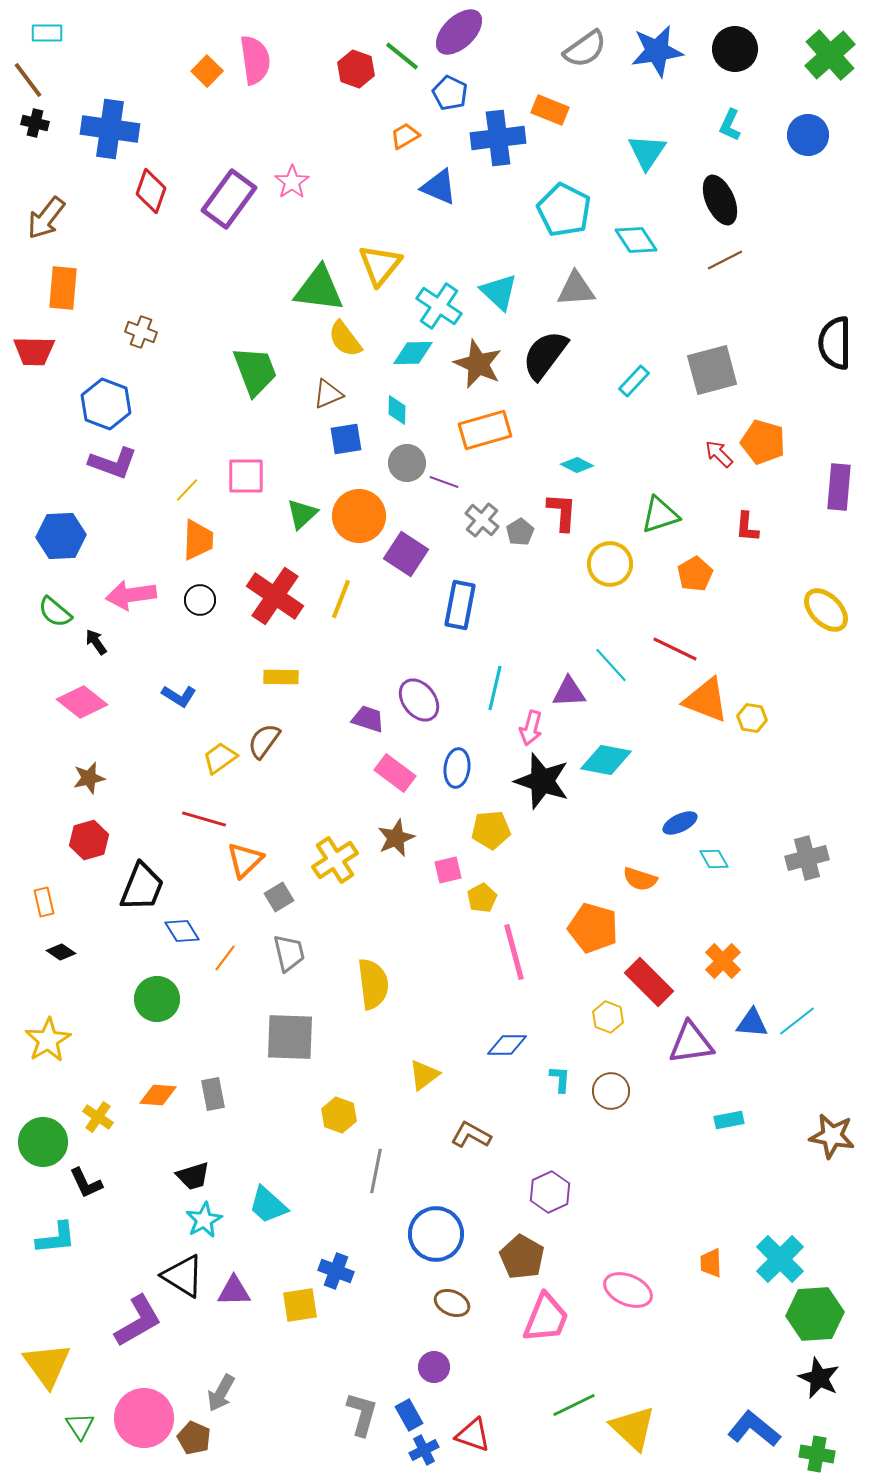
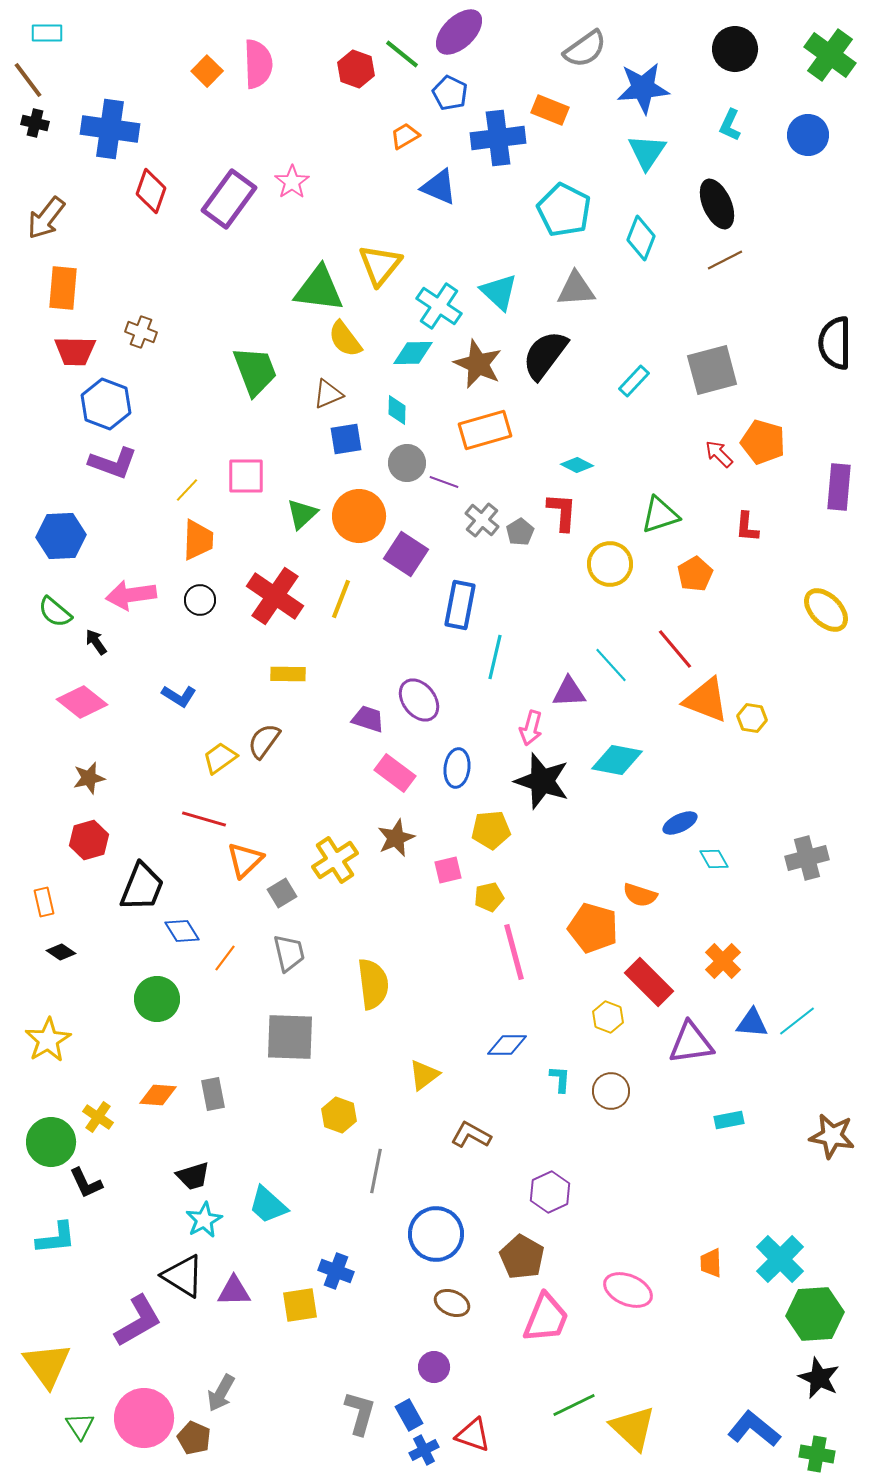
blue star at (657, 51): moved 14 px left, 37 px down; rotated 4 degrees clockwise
green cross at (830, 55): rotated 12 degrees counterclockwise
green line at (402, 56): moved 2 px up
pink semicircle at (255, 60): moved 3 px right, 4 px down; rotated 6 degrees clockwise
black ellipse at (720, 200): moved 3 px left, 4 px down
cyan diamond at (636, 240): moved 5 px right, 2 px up; rotated 54 degrees clockwise
red trapezoid at (34, 351): moved 41 px right
red line at (675, 649): rotated 24 degrees clockwise
yellow rectangle at (281, 677): moved 7 px right, 3 px up
cyan line at (495, 688): moved 31 px up
cyan diamond at (606, 760): moved 11 px right
orange semicircle at (640, 879): moved 16 px down
gray square at (279, 897): moved 3 px right, 4 px up
yellow pentagon at (482, 898): moved 7 px right, 1 px up; rotated 16 degrees clockwise
green circle at (43, 1142): moved 8 px right
gray L-shape at (362, 1414): moved 2 px left, 1 px up
